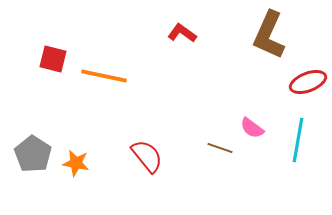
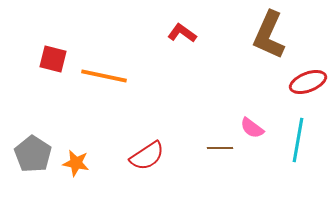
brown line: rotated 20 degrees counterclockwise
red semicircle: rotated 96 degrees clockwise
